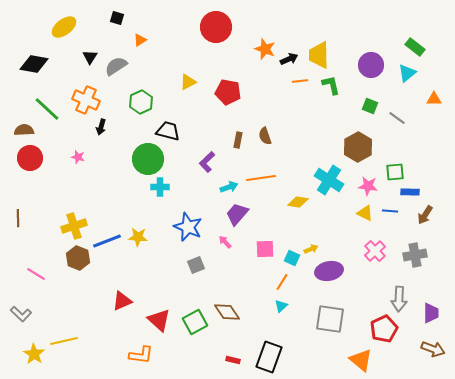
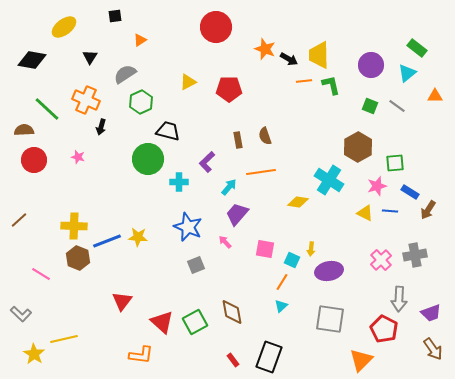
black square at (117, 18): moved 2 px left, 2 px up; rotated 24 degrees counterclockwise
green rectangle at (415, 47): moved 2 px right, 1 px down
black arrow at (289, 59): rotated 54 degrees clockwise
black diamond at (34, 64): moved 2 px left, 4 px up
gray semicircle at (116, 66): moved 9 px right, 8 px down
orange line at (300, 81): moved 4 px right
red pentagon at (228, 92): moved 1 px right, 3 px up; rotated 10 degrees counterclockwise
orange triangle at (434, 99): moved 1 px right, 3 px up
gray line at (397, 118): moved 12 px up
brown rectangle at (238, 140): rotated 21 degrees counterclockwise
red circle at (30, 158): moved 4 px right, 2 px down
green square at (395, 172): moved 9 px up
orange line at (261, 178): moved 6 px up
pink star at (368, 186): moved 9 px right; rotated 24 degrees counterclockwise
cyan cross at (160, 187): moved 19 px right, 5 px up
cyan arrow at (229, 187): rotated 30 degrees counterclockwise
blue rectangle at (410, 192): rotated 30 degrees clockwise
brown arrow at (425, 215): moved 3 px right, 5 px up
brown line at (18, 218): moved 1 px right, 2 px down; rotated 48 degrees clockwise
yellow cross at (74, 226): rotated 20 degrees clockwise
pink square at (265, 249): rotated 12 degrees clockwise
yellow arrow at (311, 249): rotated 120 degrees clockwise
pink cross at (375, 251): moved 6 px right, 9 px down
cyan square at (292, 258): moved 2 px down
pink line at (36, 274): moved 5 px right
red triangle at (122, 301): rotated 30 degrees counterclockwise
brown diamond at (227, 312): moved 5 px right; rotated 24 degrees clockwise
purple trapezoid at (431, 313): rotated 70 degrees clockwise
red triangle at (159, 320): moved 3 px right, 2 px down
red pentagon at (384, 329): rotated 20 degrees counterclockwise
yellow line at (64, 341): moved 2 px up
brown arrow at (433, 349): rotated 35 degrees clockwise
red rectangle at (233, 360): rotated 40 degrees clockwise
orange triangle at (361, 360): rotated 35 degrees clockwise
